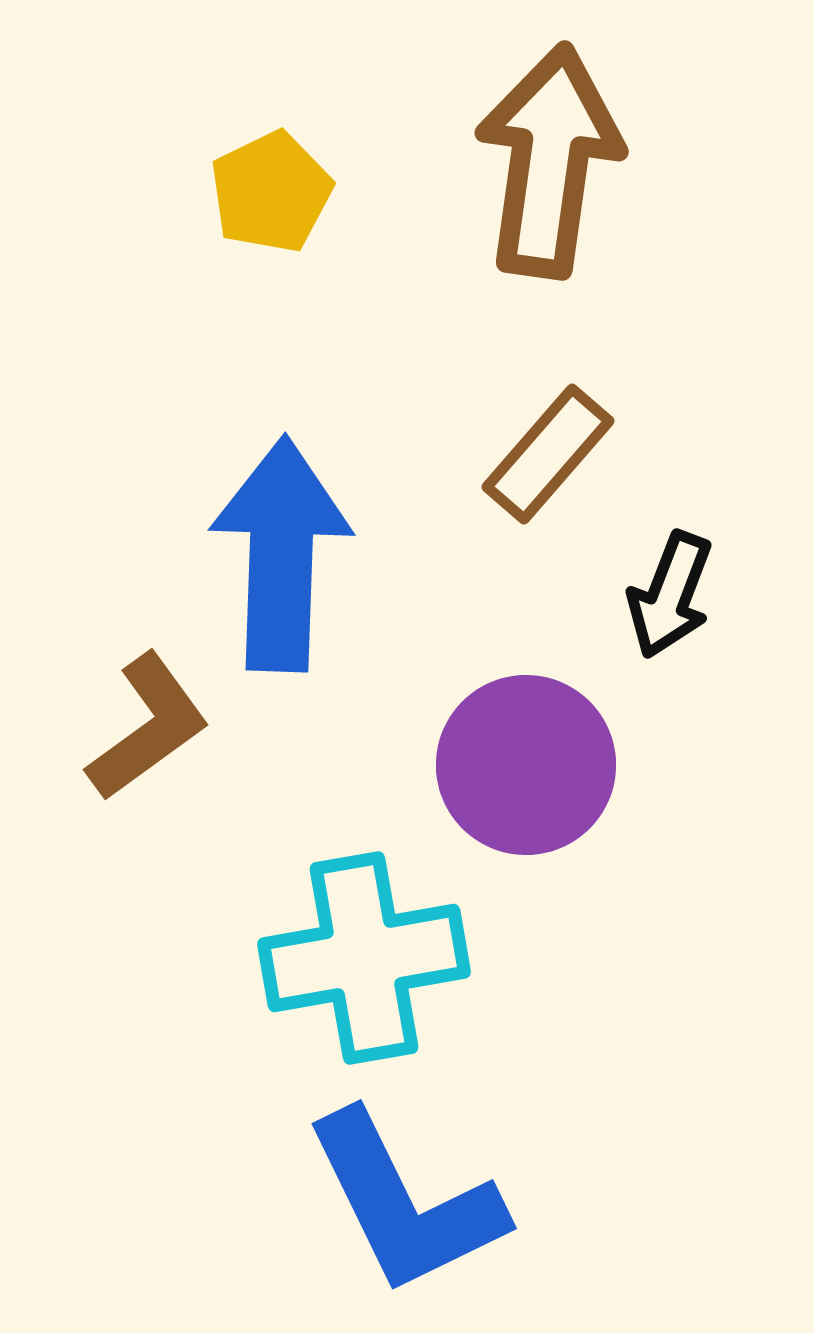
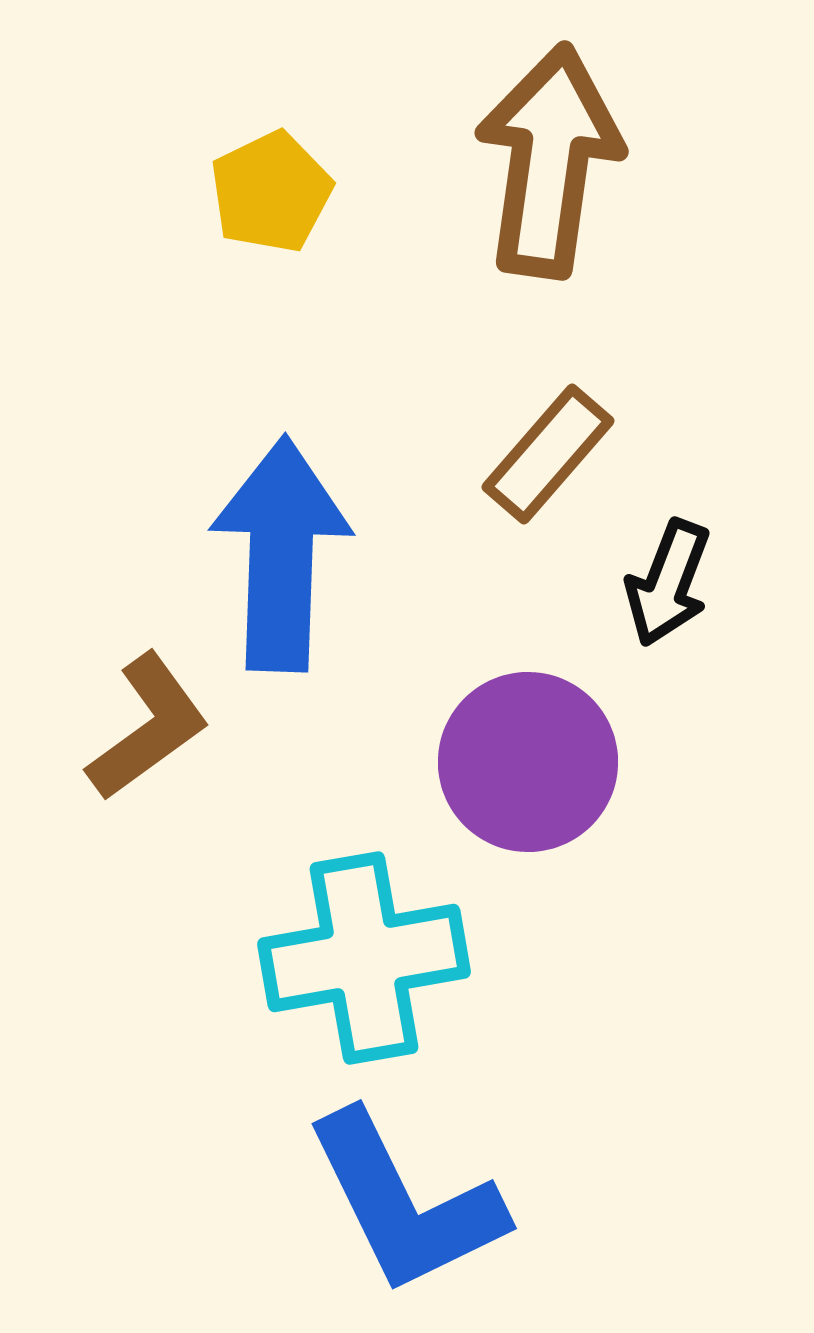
black arrow: moved 2 px left, 12 px up
purple circle: moved 2 px right, 3 px up
